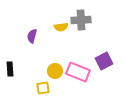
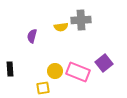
purple square: moved 2 px down; rotated 12 degrees counterclockwise
